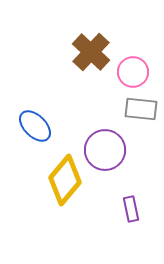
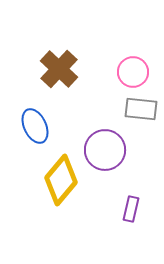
brown cross: moved 32 px left, 17 px down
blue ellipse: rotated 20 degrees clockwise
yellow diamond: moved 4 px left
purple rectangle: rotated 25 degrees clockwise
